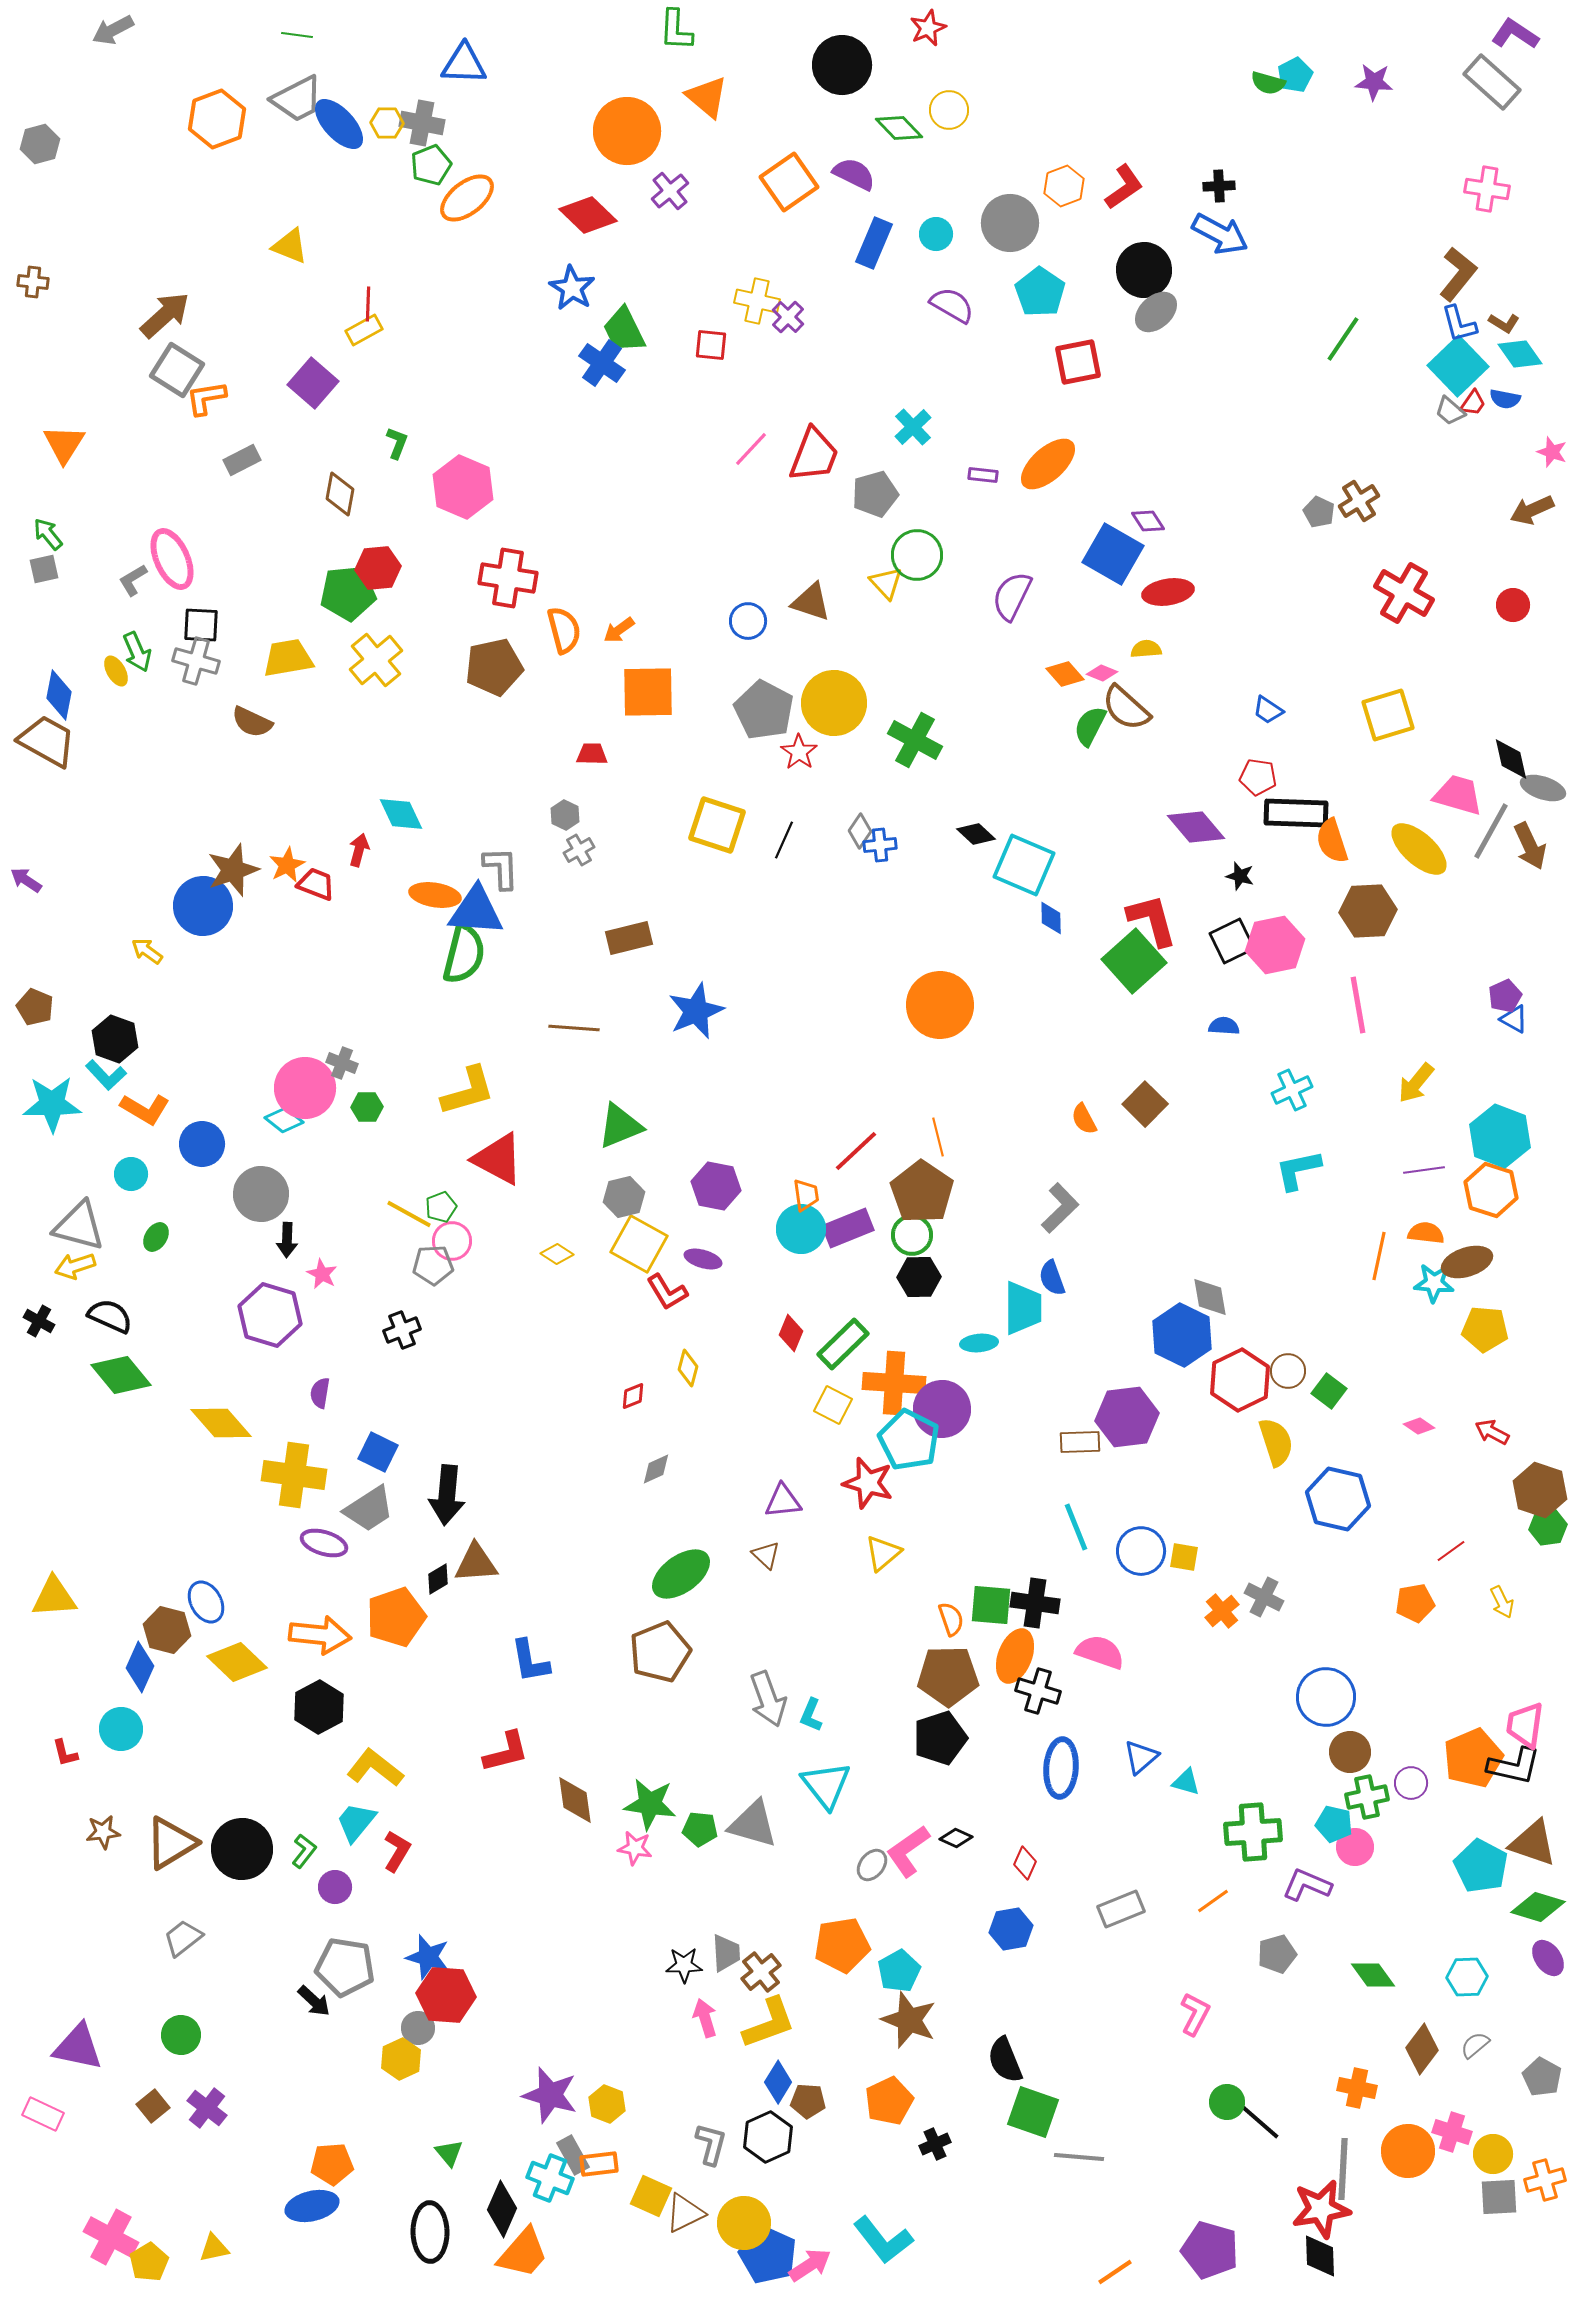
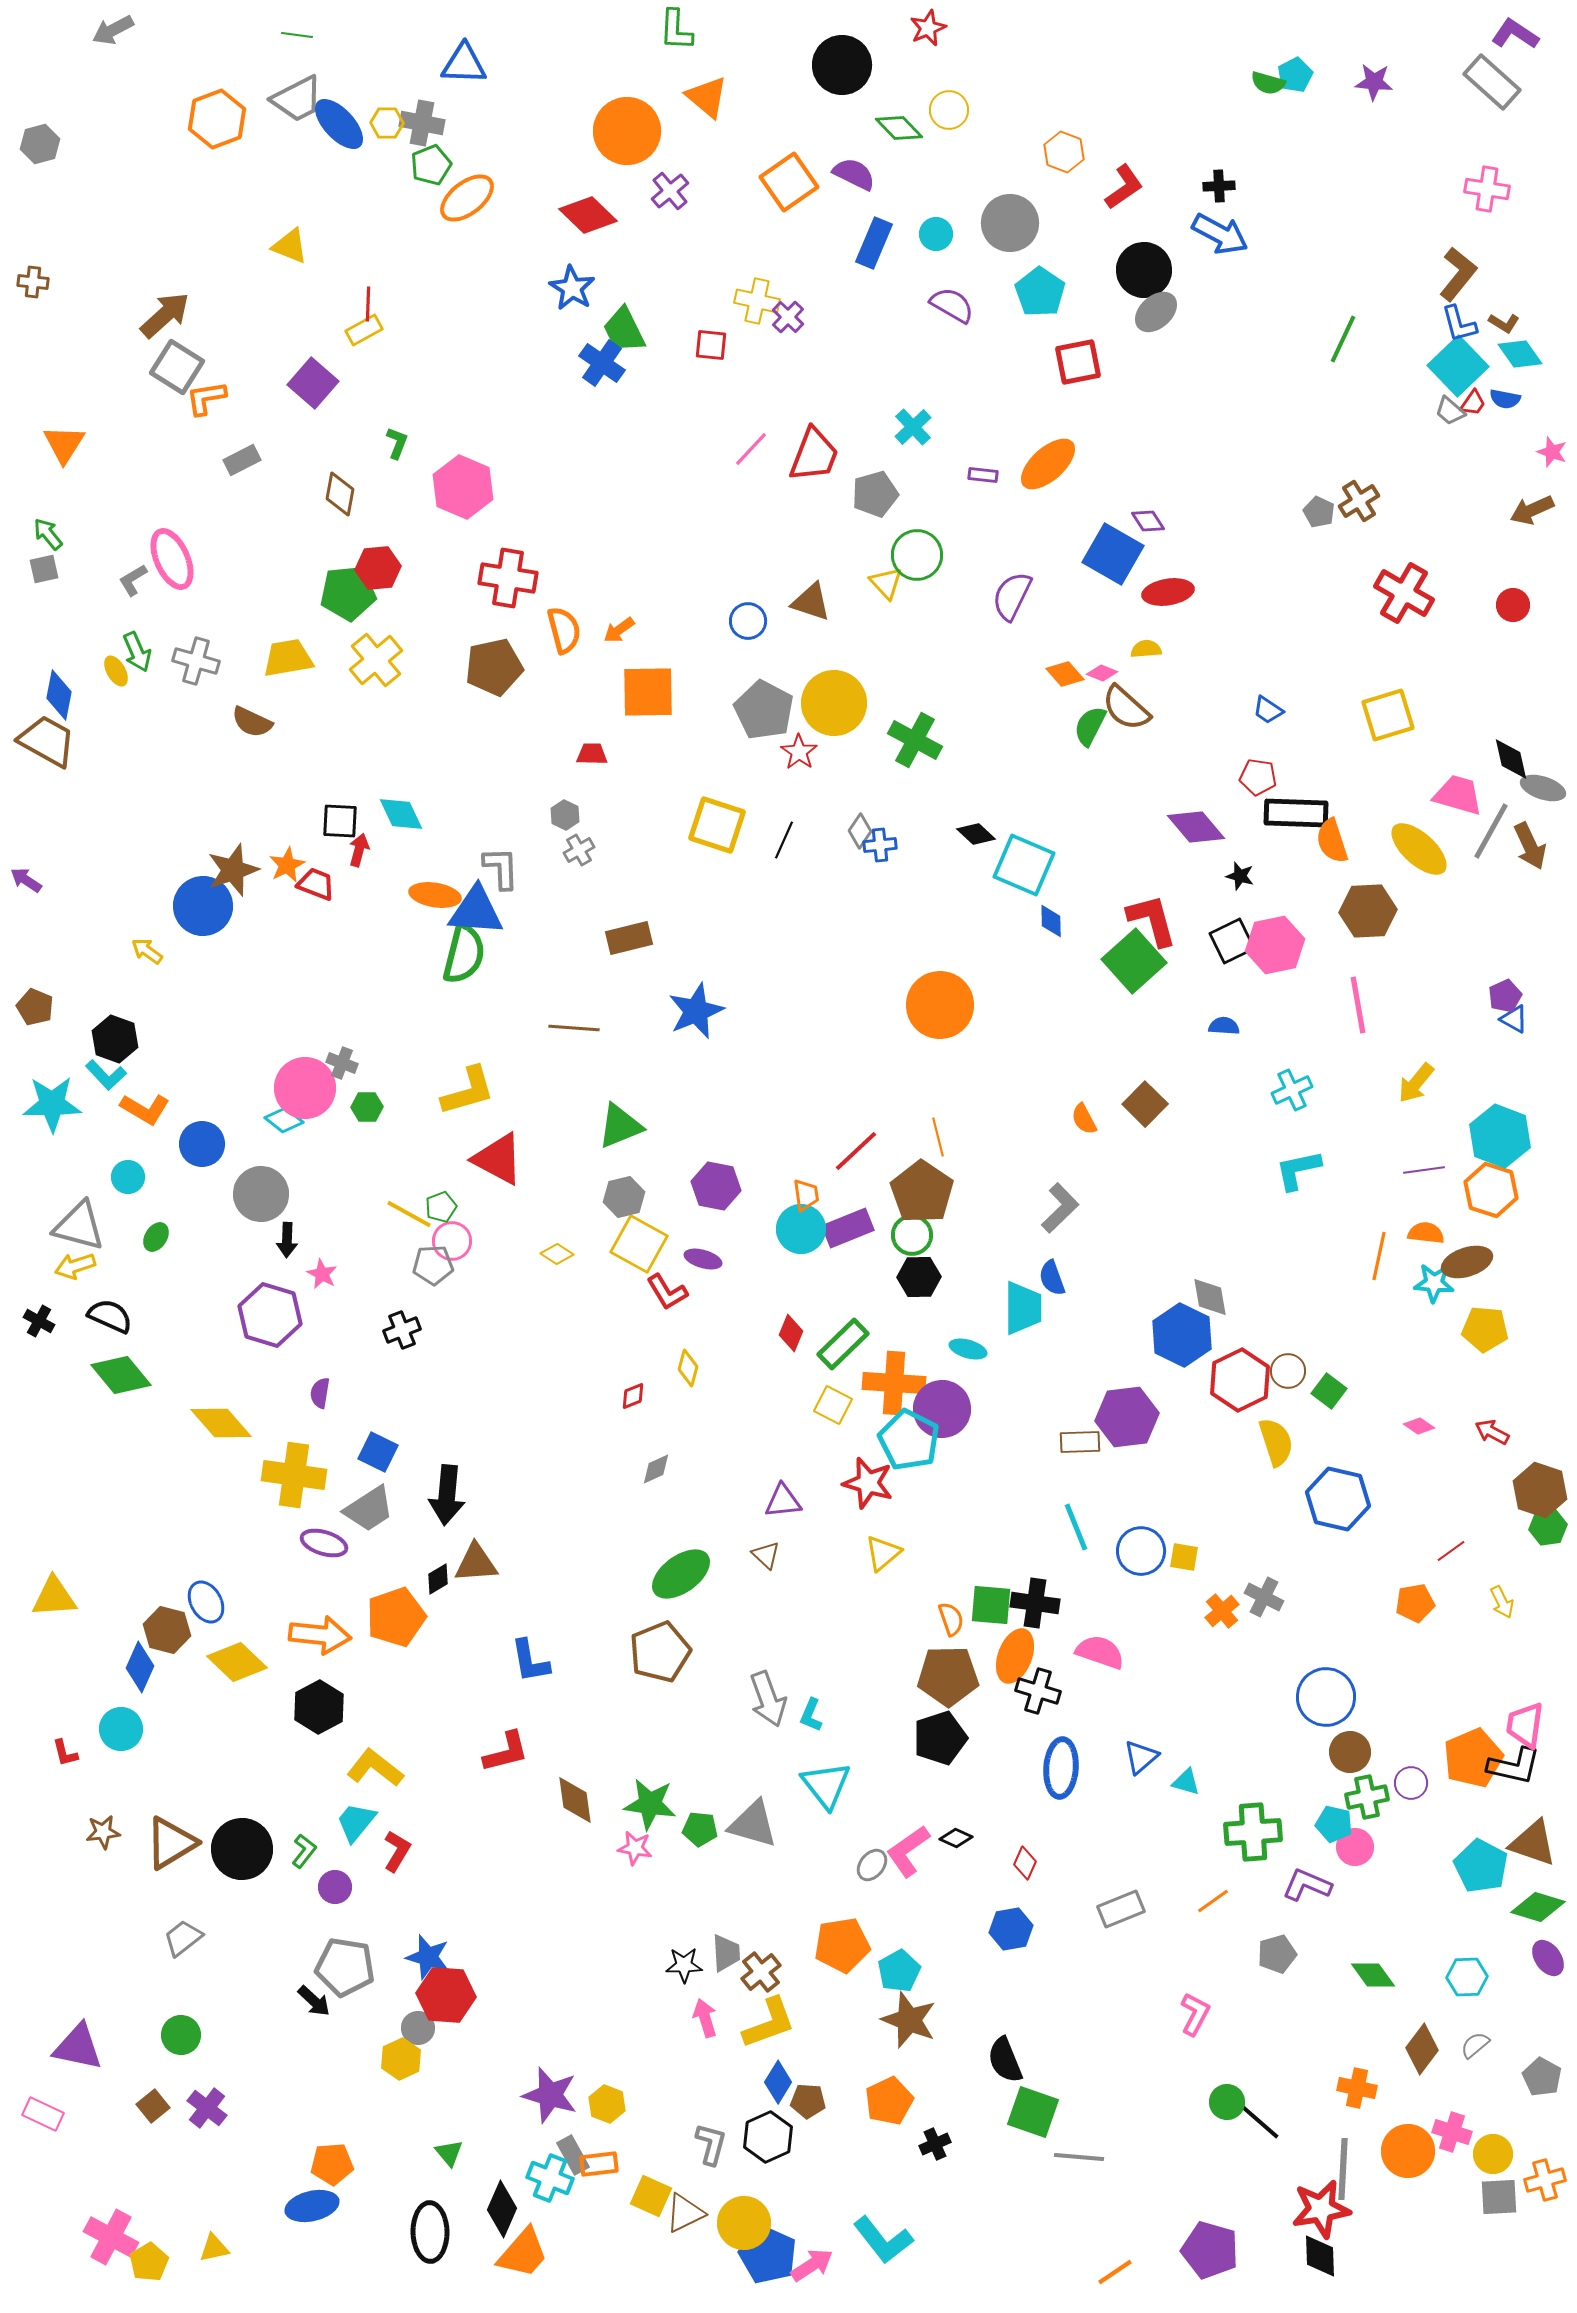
orange hexagon at (1064, 186): moved 34 px up; rotated 18 degrees counterclockwise
green line at (1343, 339): rotated 9 degrees counterclockwise
gray square at (177, 370): moved 3 px up
black square at (201, 625): moved 139 px right, 196 px down
blue diamond at (1051, 918): moved 3 px down
cyan circle at (131, 1174): moved 3 px left, 3 px down
cyan ellipse at (979, 1343): moved 11 px left, 6 px down; rotated 21 degrees clockwise
pink arrow at (810, 2265): moved 2 px right
